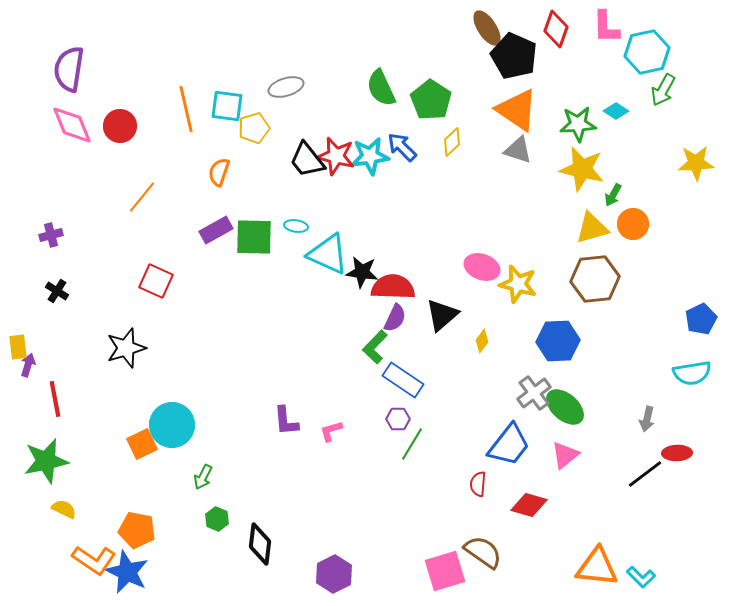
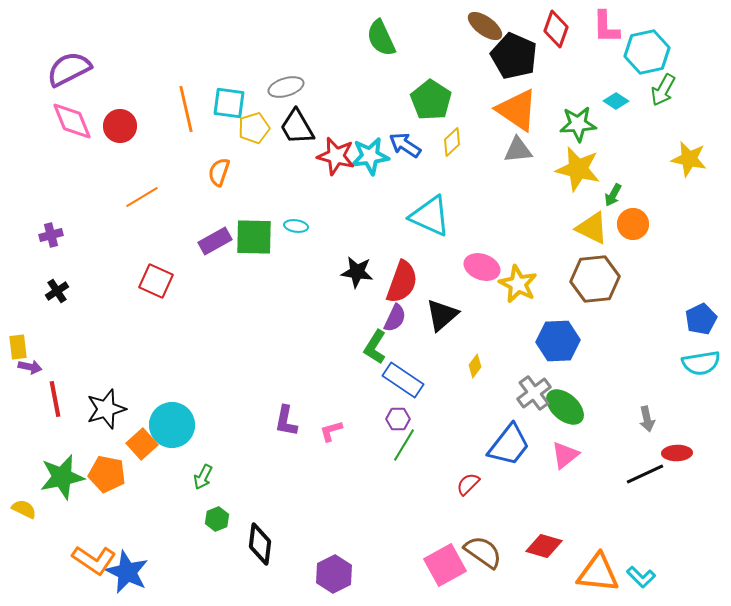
brown ellipse at (487, 28): moved 2 px left, 2 px up; rotated 21 degrees counterclockwise
purple semicircle at (69, 69): rotated 54 degrees clockwise
green semicircle at (381, 88): moved 50 px up
cyan square at (227, 106): moved 2 px right, 3 px up
cyan diamond at (616, 111): moved 10 px up
pink diamond at (72, 125): moved 4 px up
blue arrow at (402, 147): moved 3 px right, 2 px up; rotated 12 degrees counterclockwise
gray triangle at (518, 150): rotated 24 degrees counterclockwise
black trapezoid at (307, 160): moved 10 px left, 33 px up; rotated 9 degrees clockwise
yellow star at (696, 163): moved 7 px left, 4 px up; rotated 15 degrees clockwise
yellow star at (582, 169): moved 4 px left
orange line at (142, 197): rotated 20 degrees clockwise
yellow triangle at (592, 228): rotated 42 degrees clockwise
purple rectangle at (216, 230): moved 1 px left, 11 px down
cyan triangle at (328, 254): moved 102 px right, 38 px up
black star at (362, 272): moved 5 px left
yellow star at (518, 284): rotated 12 degrees clockwise
red semicircle at (393, 287): moved 9 px right, 5 px up; rotated 108 degrees clockwise
black cross at (57, 291): rotated 25 degrees clockwise
yellow diamond at (482, 341): moved 7 px left, 25 px down
green L-shape at (375, 347): rotated 12 degrees counterclockwise
black star at (126, 348): moved 20 px left, 61 px down
purple arrow at (28, 365): moved 2 px right, 2 px down; rotated 85 degrees clockwise
cyan semicircle at (692, 373): moved 9 px right, 10 px up
gray arrow at (647, 419): rotated 25 degrees counterclockwise
purple L-shape at (286, 421): rotated 16 degrees clockwise
orange square at (142, 444): rotated 16 degrees counterclockwise
green line at (412, 444): moved 8 px left, 1 px down
green star at (46, 461): moved 16 px right, 16 px down
black line at (645, 474): rotated 12 degrees clockwise
red semicircle at (478, 484): moved 10 px left; rotated 40 degrees clockwise
red diamond at (529, 505): moved 15 px right, 41 px down
yellow semicircle at (64, 509): moved 40 px left
green hexagon at (217, 519): rotated 15 degrees clockwise
orange pentagon at (137, 530): moved 30 px left, 56 px up
orange triangle at (597, 567): moved 1 px right, 6 px down
pink square at (445, 571): moved 6 px up; rotated 12 degrees counterclockwise
